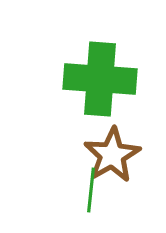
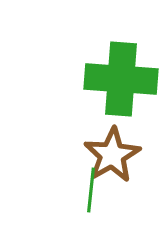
green cross: moved 21 px right
